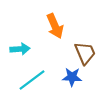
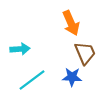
orange arrow: moved 16 px right, 3 px up
